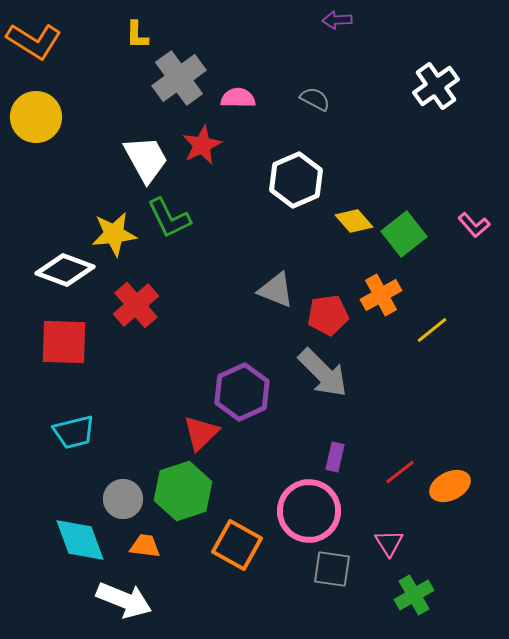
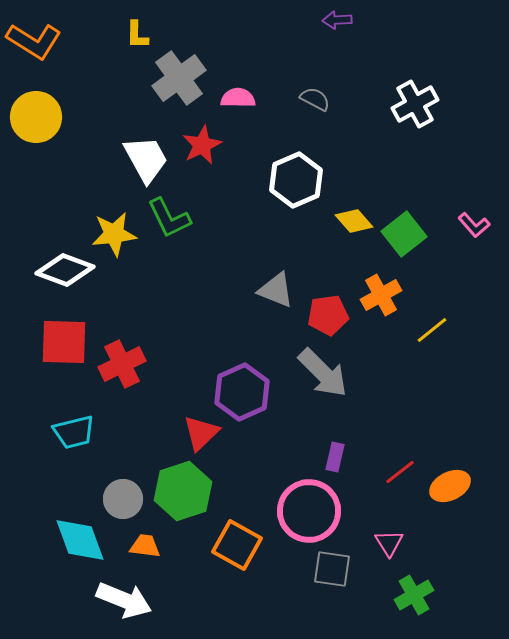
white cross: moved 21 px left, 18 px down; rotated 6 degrees clockwise
red cross: moved 14 px left, 59 px down; rotated 15 degrees clockwise
